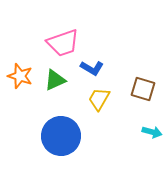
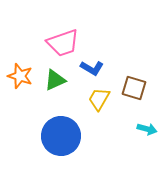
brown square: moved 9 px left, 1 px up
cyan arrow: moved 5 px left, 3 px up
